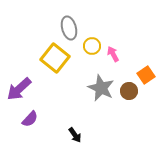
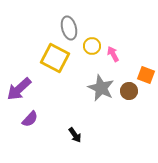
yellow square: rotated 12 degrees counterclockwise
orange square: rotated 36 degrees counterclockwise
